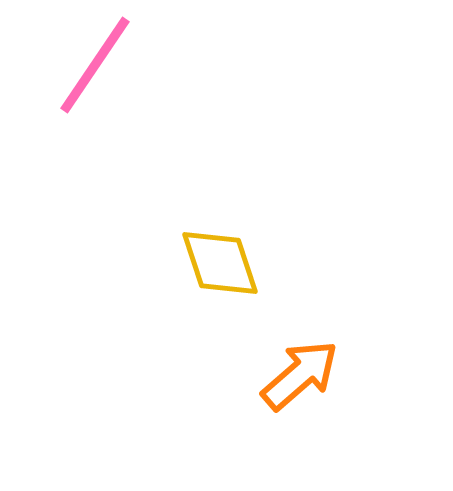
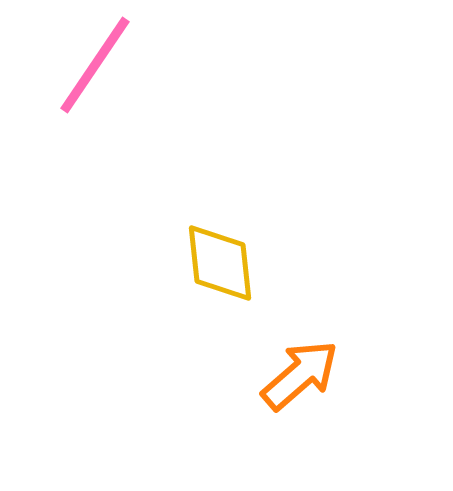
yellow diamond: rotated 12 degrees clockwise
